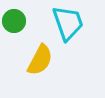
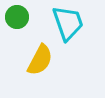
green circle: moved 3 px right, 4 px up
